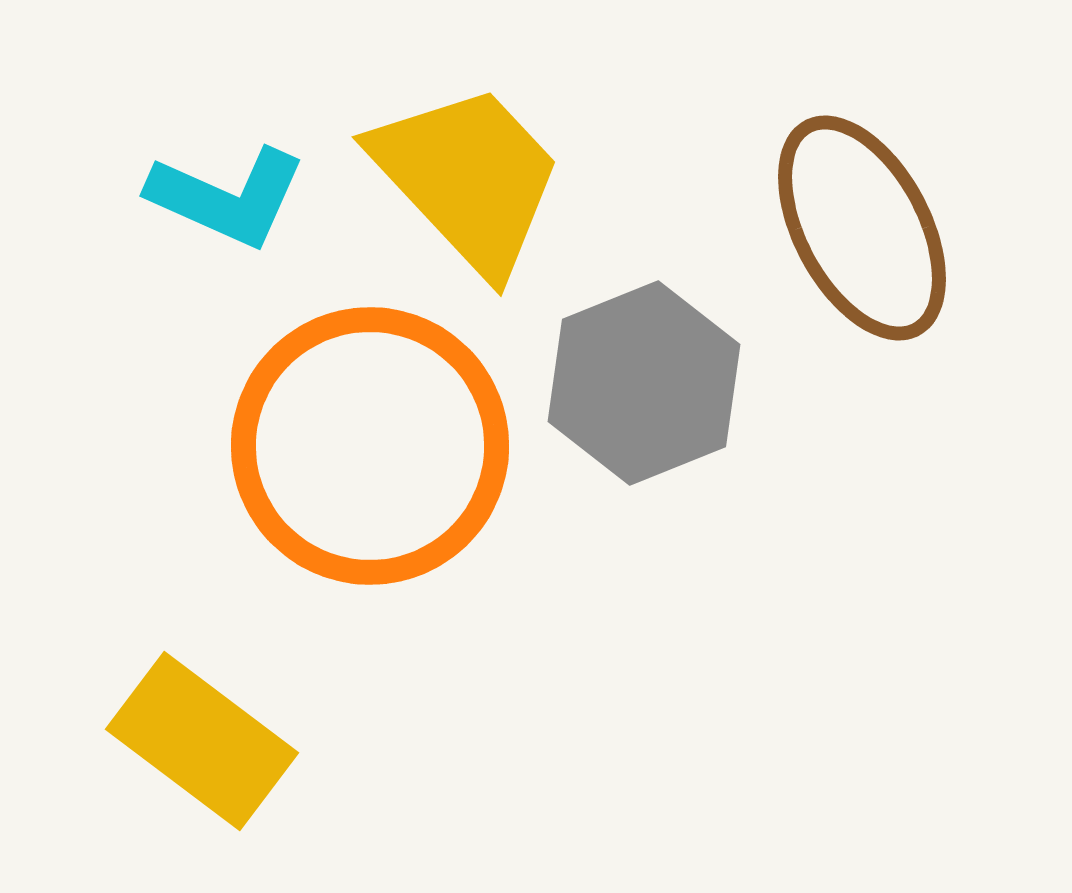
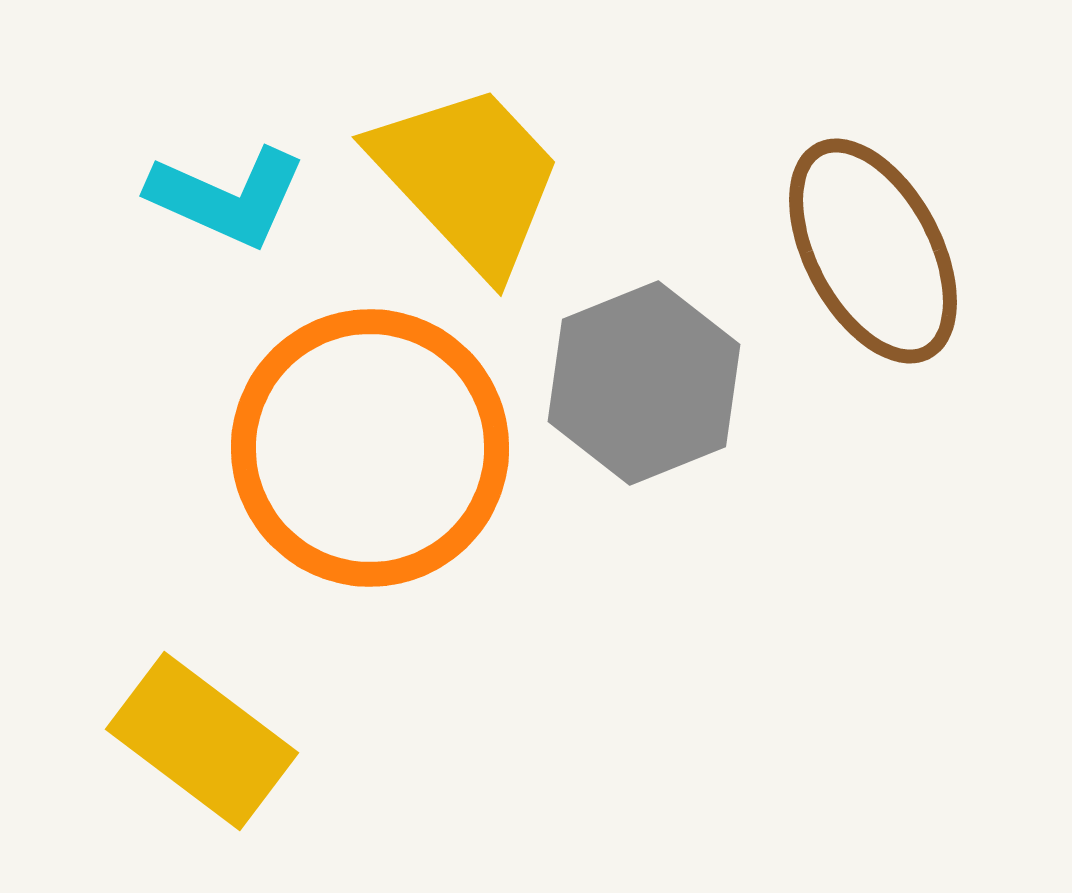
brown ellipse: moved 11 px right, 23 px down
orange circle: moved 2 px down
